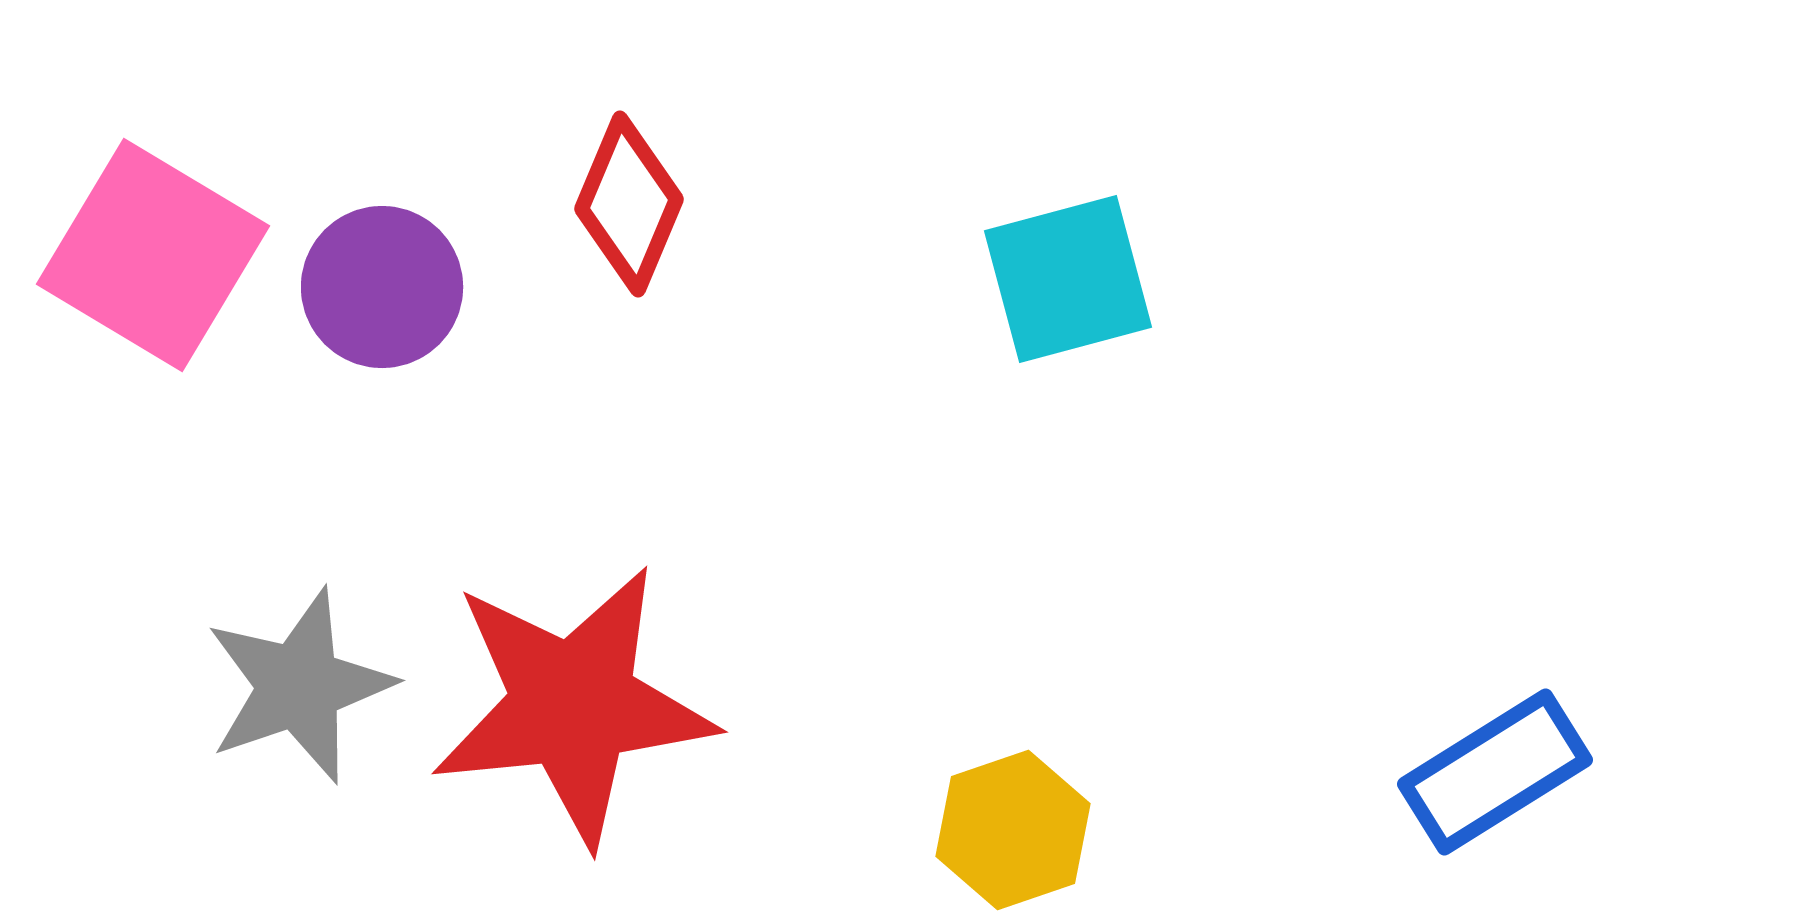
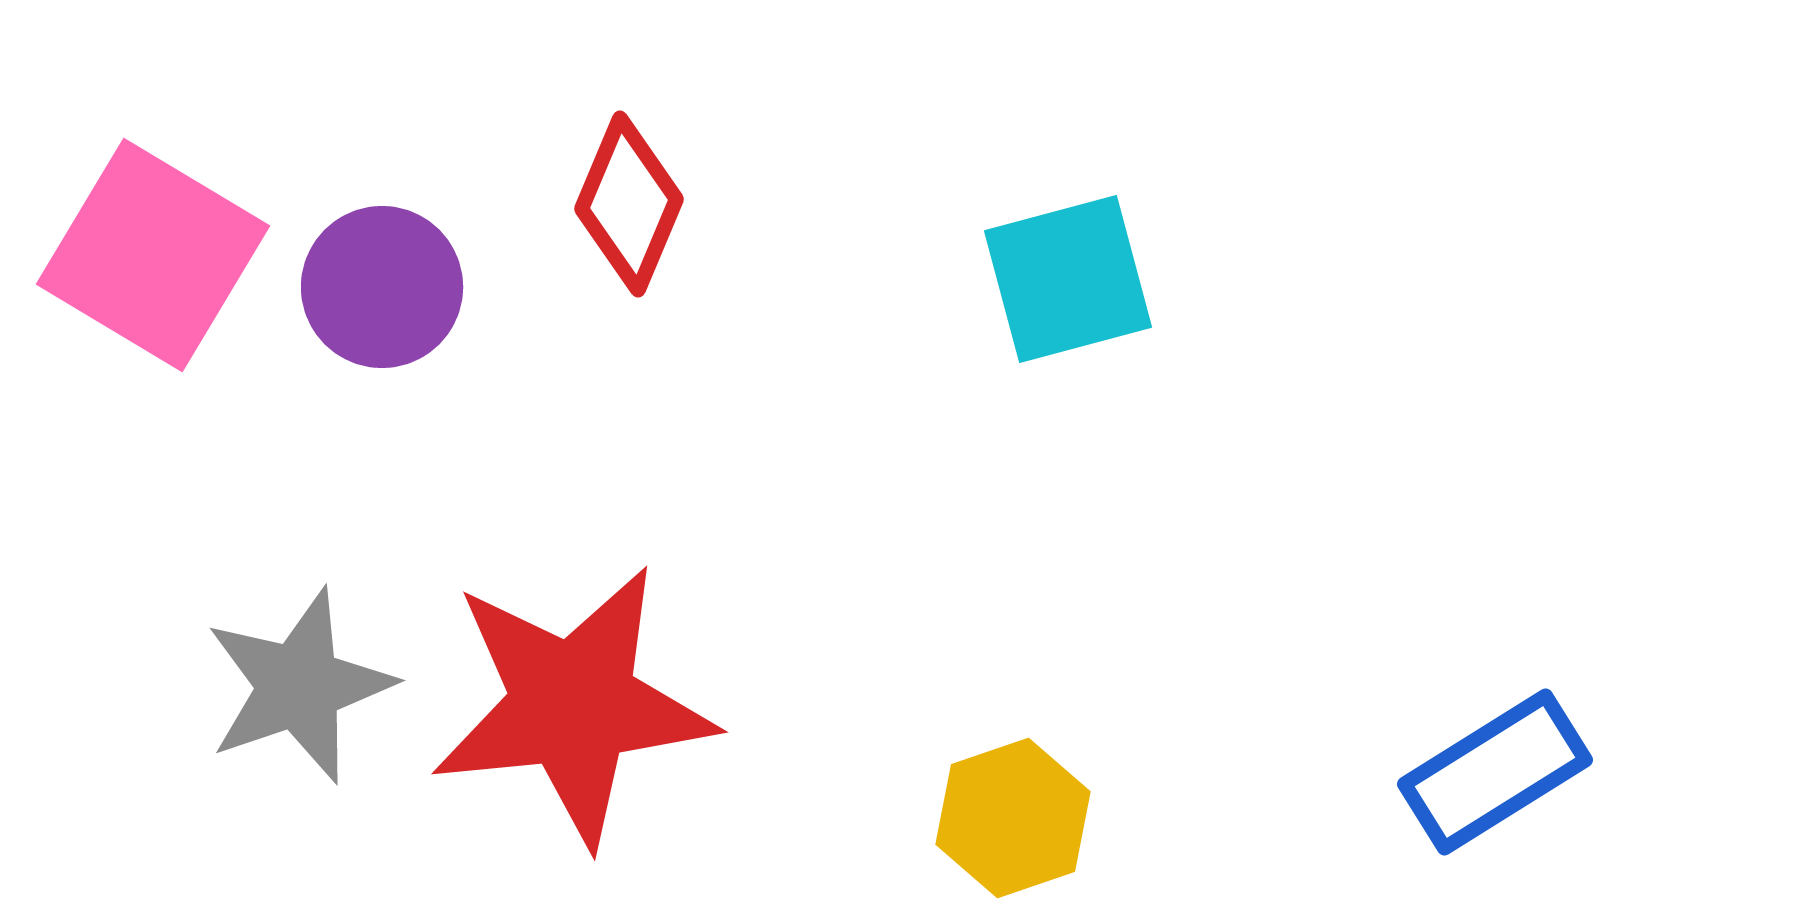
yellow hexagon: moved 12 px up
